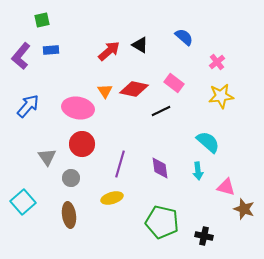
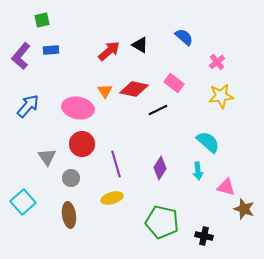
black line: moved 3 px left, 1 px up
purple line: moved 4 px left; rotated 32 degrees counterclockwise
purple diamond: rotated 40 degrees clockwise
